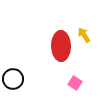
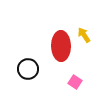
black circle: moved 15 px right, 10 px up
pink square: moved 1 px up
